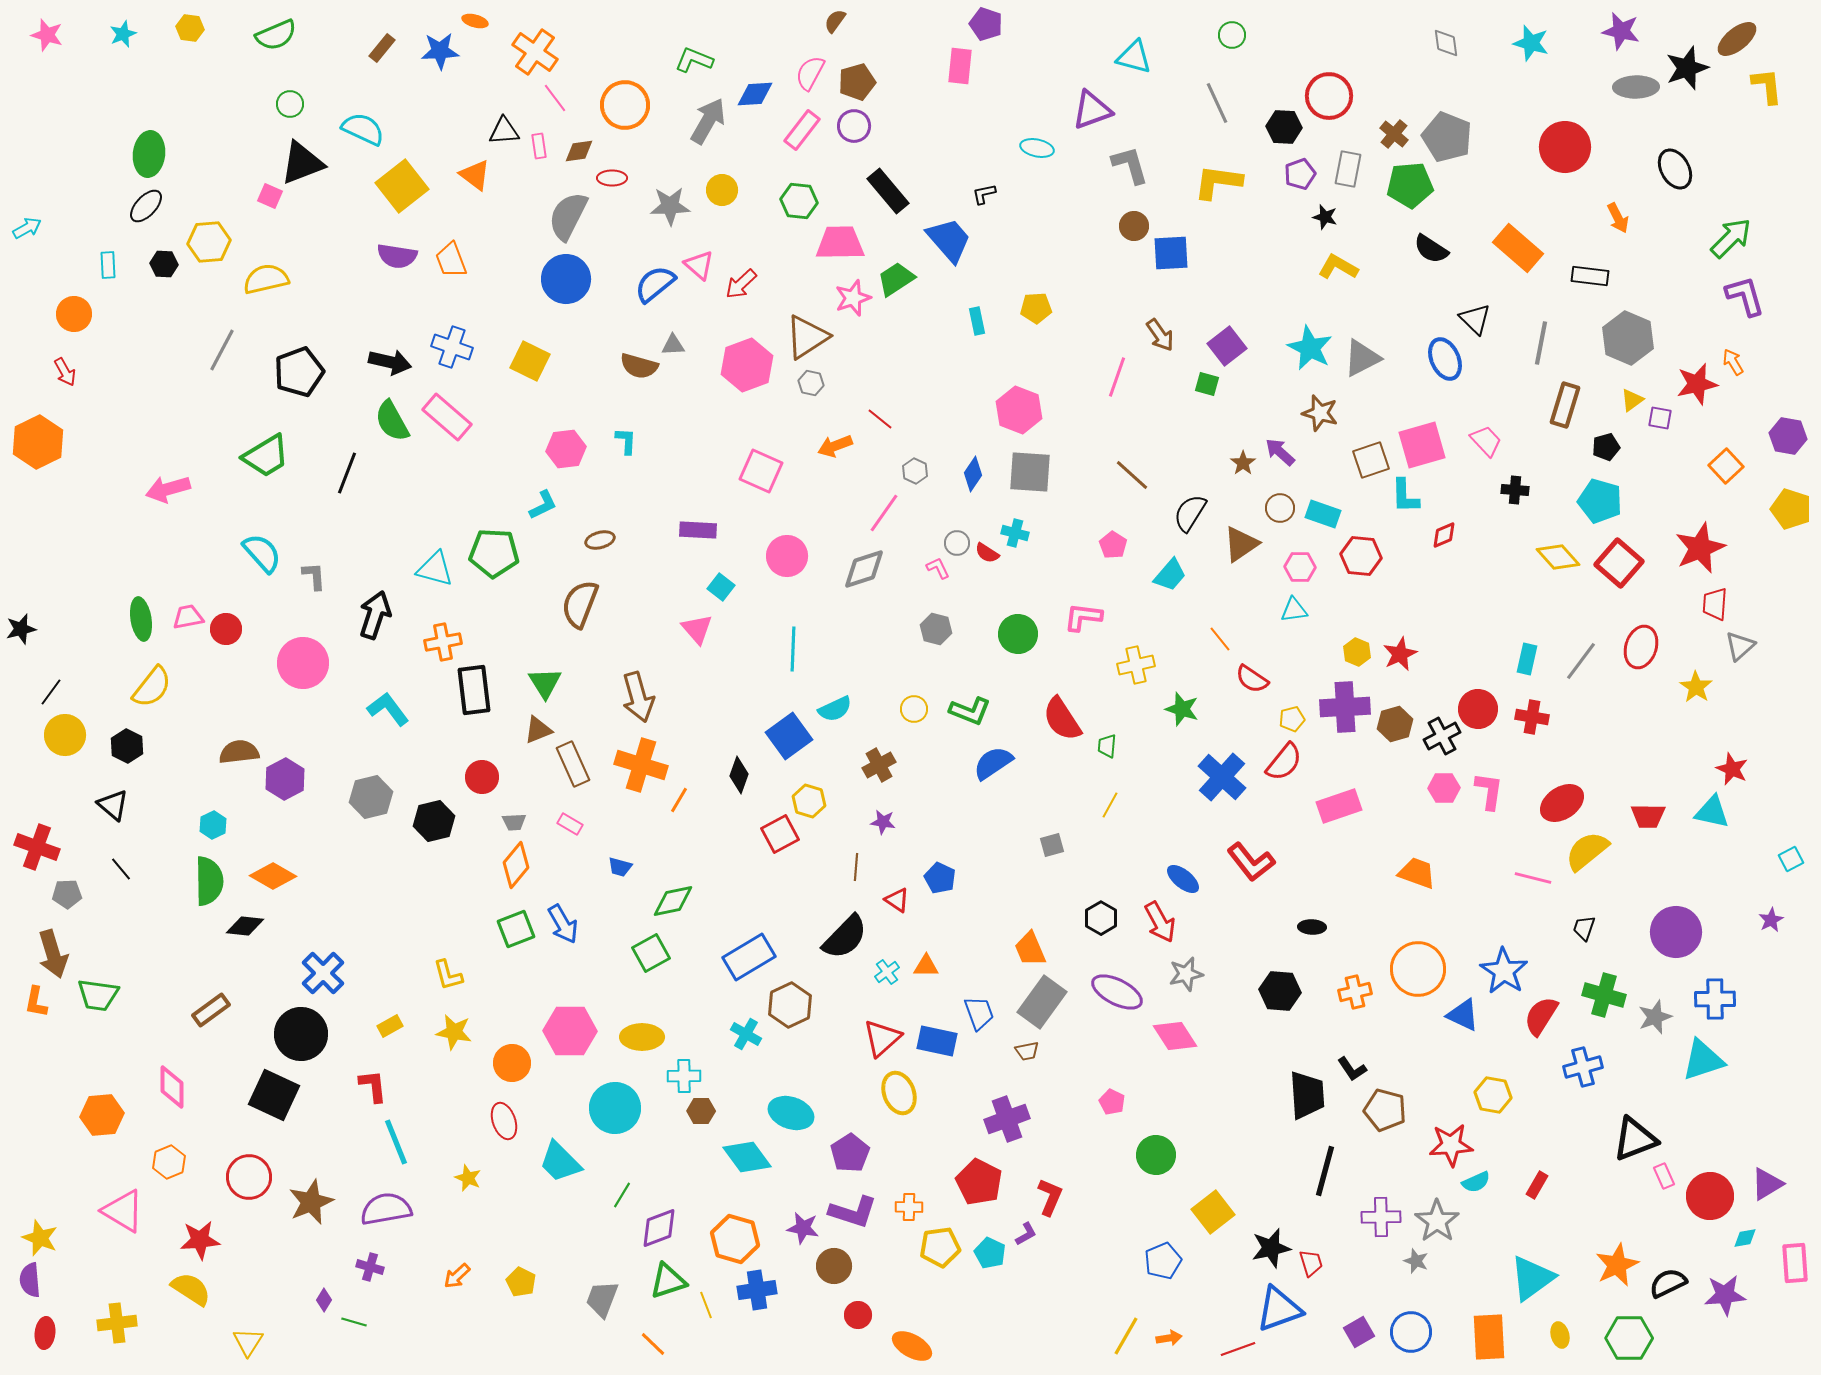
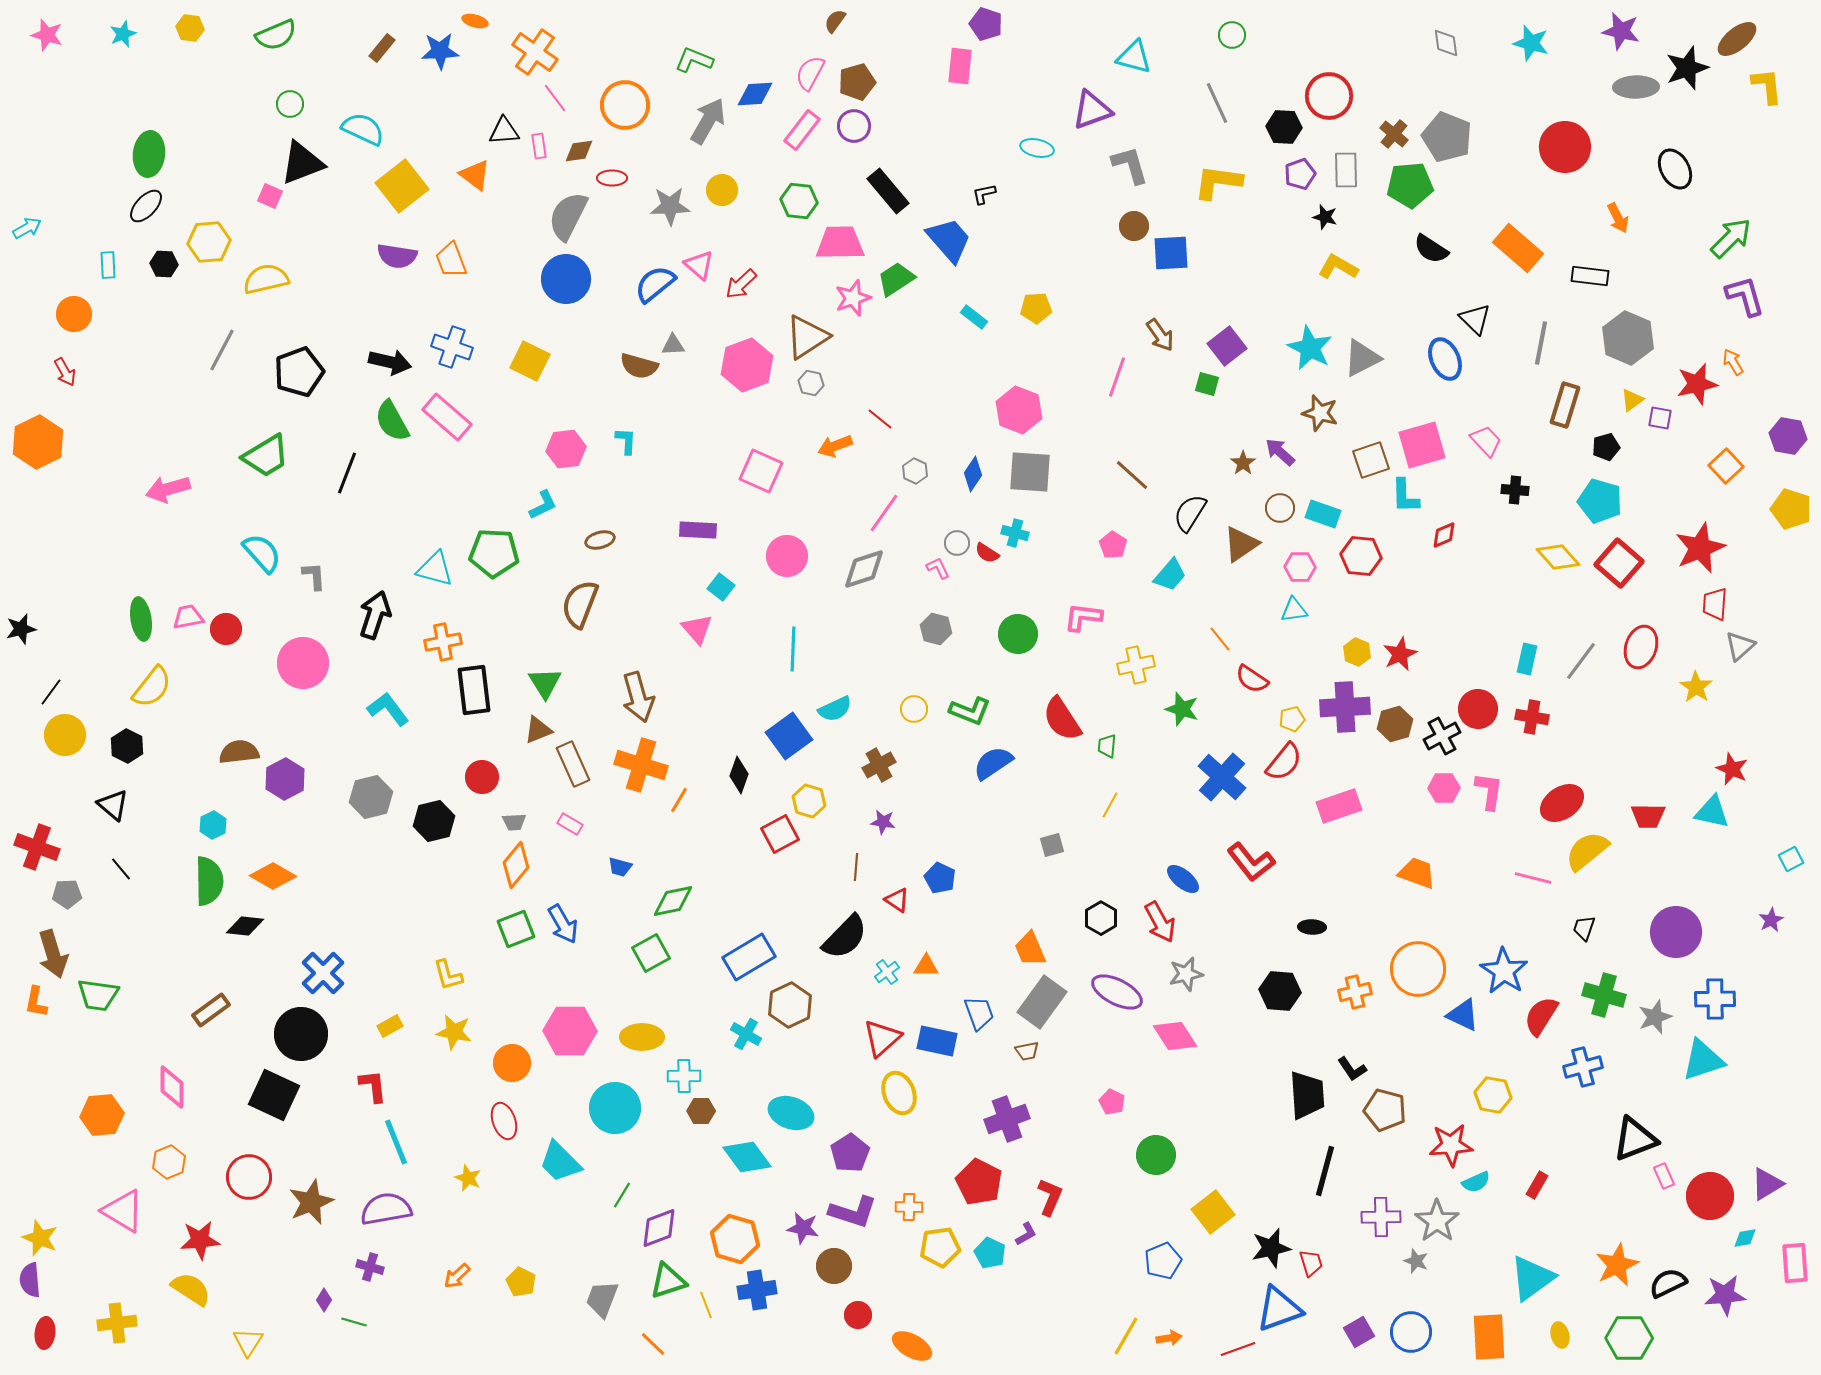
gray rectangle at (1348, 169): moved 2 px left, 1 px down; rotated 12 degrees counterclockwise
cyan rectangle at (977, 321): moved 3 px left, 4 px up; rotated 40 degrees counterclockwise
